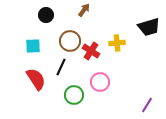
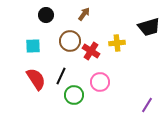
brown arrow: moved 4 px down
black line: moved 9 px down
